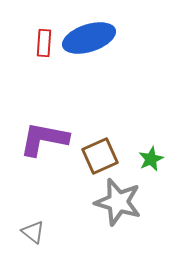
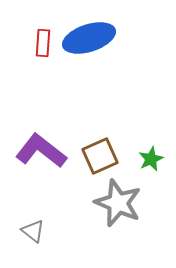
red rectangle: moved 1 px left
purple L-shape: moved 3 px left, 12 px down; rotated 27 degrees clockwise
gray star: moved 1 px down; rotated 6 degrees clockwise
gray triangle: moved 1 px up
